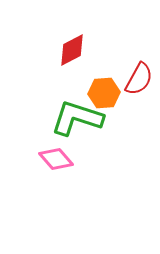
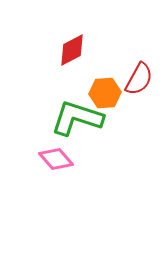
orange hexagon: moved 1 px right
